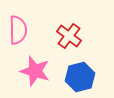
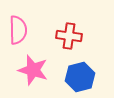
red cross: rotated 30 degrees counterclockwise
pink star: moved 2 px left, 1 px up
